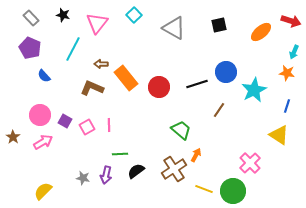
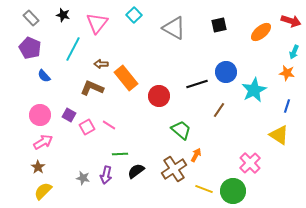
red circle: moved 9 px down
purple square: moved 4 px right, 6 px up
pink line: rotated 56 degrees counterclockwise
brown star: moved 25 px right, 30 px down
